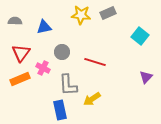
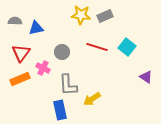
gray rectangle: moved 3 px left, 3 px down
blue triangle: moved 8 px left, 1 px down
cyan square: moved 13 px left, 11 px down
red line: moved 2 px right, 15 px up
purple triangle: rotated 40 degrees counterclockwise
